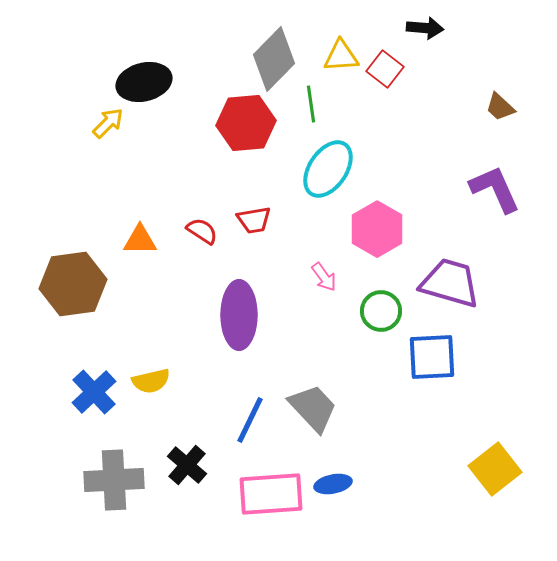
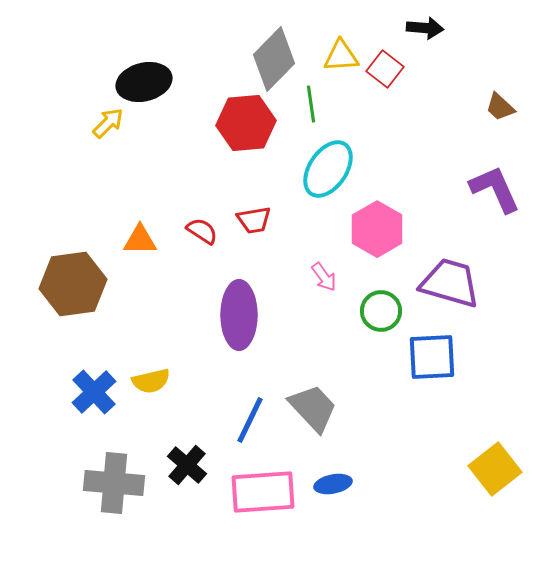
gray cross: moved 3 px down; rotated 8 degrees clockwise
pink rectangle: moved 8 px left, 2 px up
